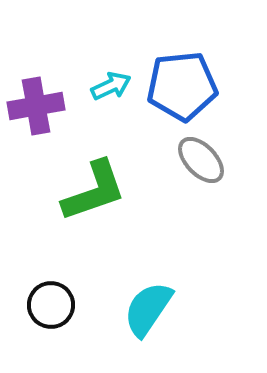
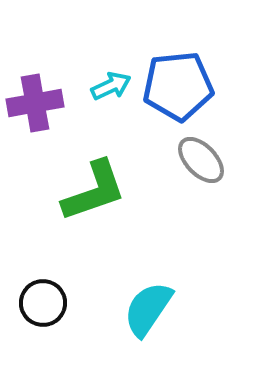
blue pentagon: moved 4 px left
purple cross: moved 1 px left, 3 px up
black circle: moved 8 px left, 2 px up
